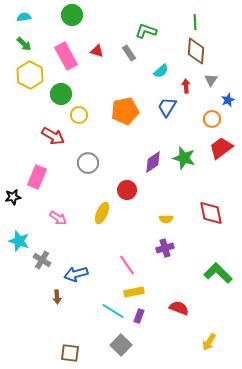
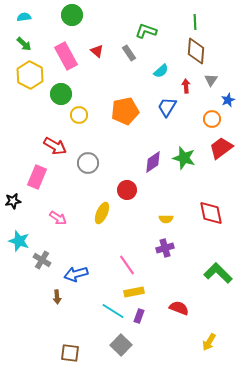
red triangle at (97, 51): rotated 24 degrees clockwise
red arrow at (53, 136): moved 2 px right, 10 px down
black star at (13, 197): moved 4 px down
